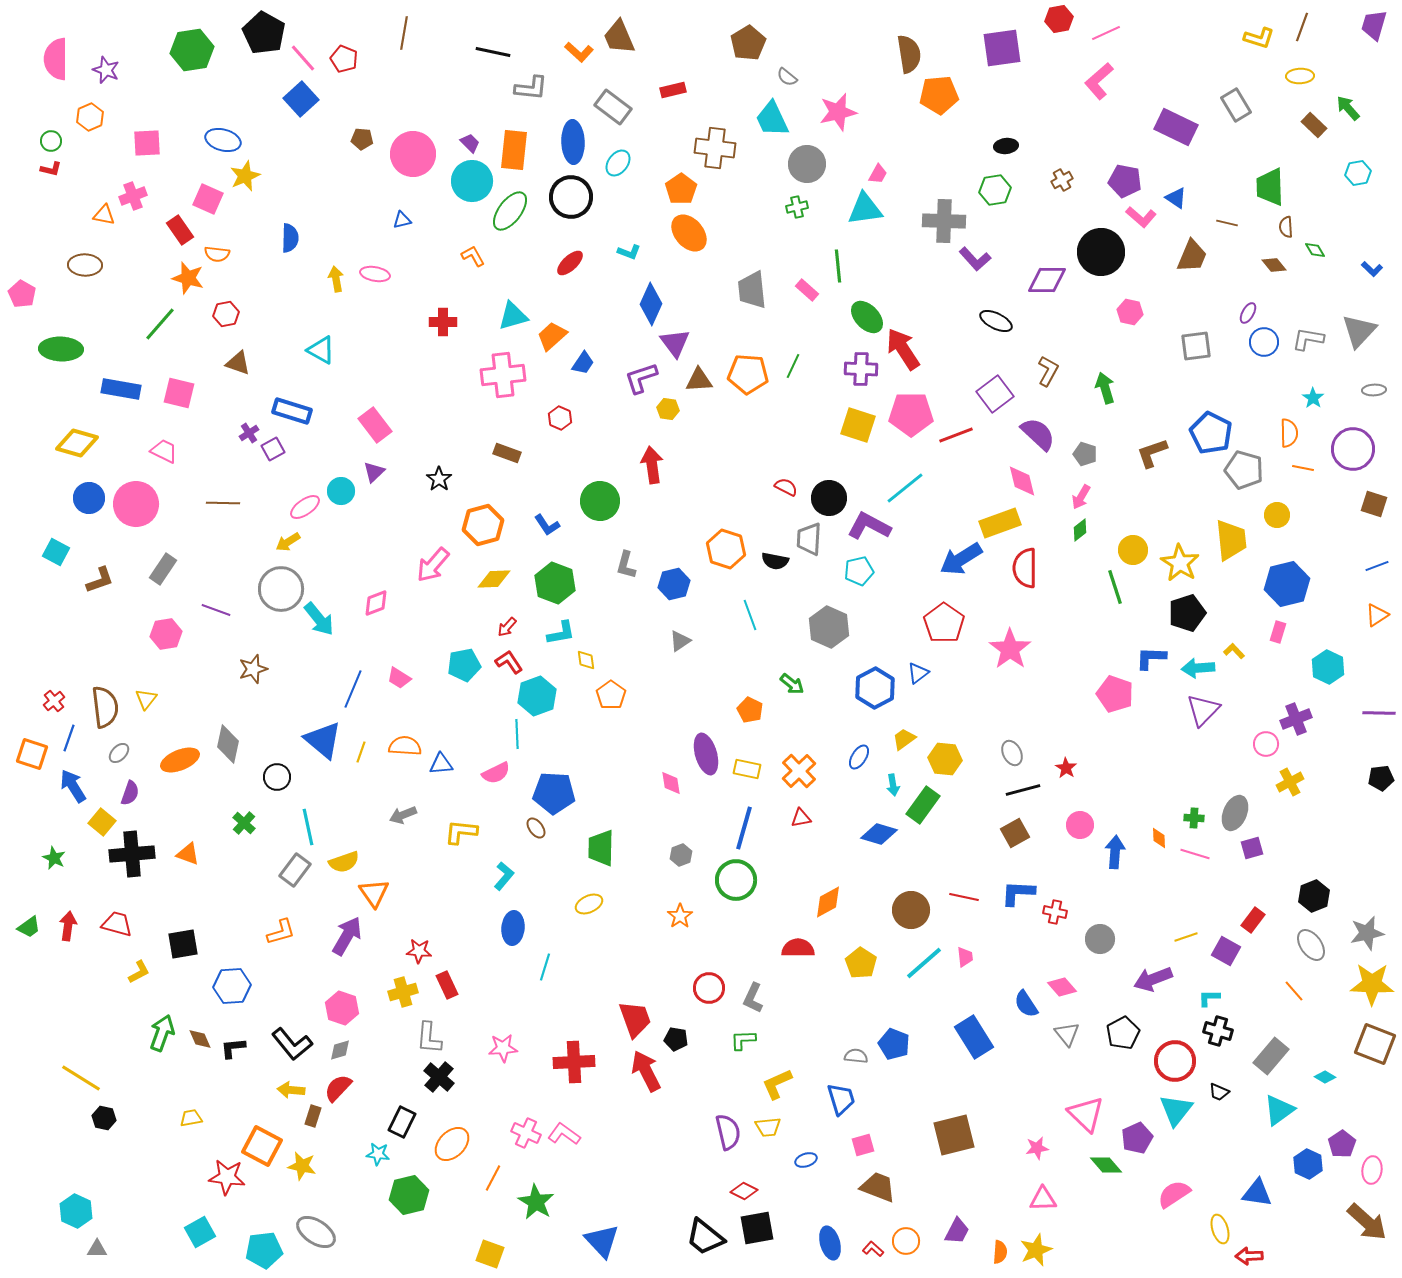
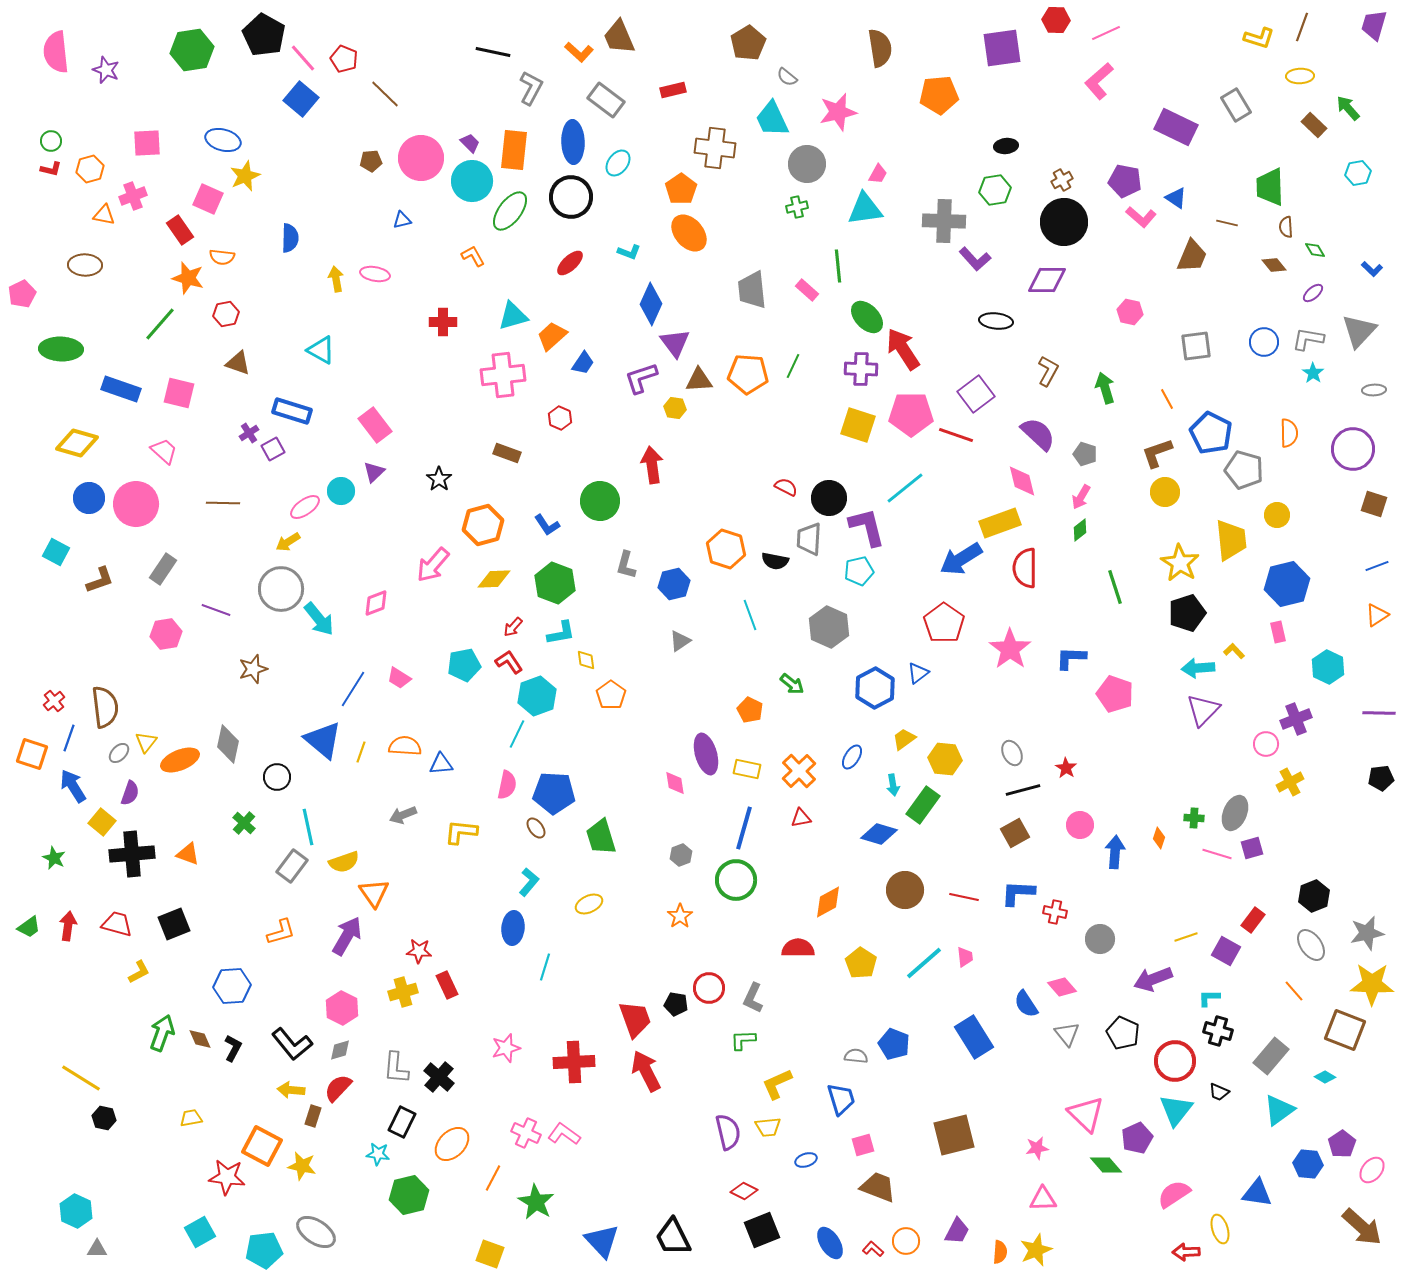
red hexagon at (1059, 19): moved 3 px left, 1 px down; rotated 12 degrees clockwise
black pentagon at (264, 33): moved 2 px down
brown line at (404, 33): moved 19 px left, 61 px down; rotated 56 degrees counterclockwise
brown semicircle at (909, 54): moved 29 px left, 6 px up
pink semicircle at (56, 59): moved 7 px up; rotated 6 degrees counterclockwise
gray L-shape at (531, 88): rotated 68 degrees counterclockwise
blue square at (301, 99): rotated 8 degrees counterclockwise
gray rectangle at (613, 107): moved 7 px left, 7 px up
orange hexagon at (90, 117): moved 52 px down; rotated 8 degrees clockwise
brown pentagon at (362, 139): moved 9 px right, 22 px down; rotated 10 degrees counterclockwise
pink circle at (413, 154): moved 8 px right, 4 px down
black circle at (1101, 252): moved 37 px left, 30 px up
orange semicircle at (217, 254): moved 5 px right, 3 px down
pink pentagon at (22, 294): rotated 16 degrees clockwise
purple ellipse at (1248, 313): moved 65 px right, 20 px up; rotated 20 degrees clockwise
black ellipse at (996, 321): rotated 20 degrees counterclockwise
blue rectangle at (121, 389): rotated 9 degrees clockwise
purple square at (995, 394): moved 19 px left
cyan star at (1313, 398): moved 25 px up
yellow hexagon at (668, 409): moved 7 px right, 1 px up
red line at (956, 435): rotated 40 degrees clockwise
pink trapezoid at (164, 451): rotated 16 degrees clockwise
brown L-shape at (1152, 453): moved 5 px right
orange line at (1303, 468): moved 136 px left, 69 px up; rotated 50 degrees clockwise
purple L-shape at (869, 526): moved 2 px left, 1 px down; rotated 48 degrees clockwise
yellow circle at (1133, 550): moved 32 px right, 58 px up
red arrow at (507, 627): moved 6 px right
pink rectangle at (1278, 632): rotated 30 degrees counterclockwise
blue L-shape at (1151, 658): moved 80 px left
blue line at (353, 689): rotated 9 degrees clockwise
yellow triangle at (146, 699): moved 43 px down
cyan line at (517, 734): rotated 28 degrees clockwise
blue ellipse at (859, 757): moved 7 px left
pink semicircle at (496, 773): moved 11 px right, 12 px down; rotated 52 degrees counterclockwise
pink diamond at (671, 783): moved 4 px right
orange diamond at (1159, 838): rotated 20 degrees clockwise
green trapezoid at (601, 848): moved 11 px up; rotated 18 degrees counterclockwise
pink line at (1195, 854): moved 22 px right
gray rectangle at (295, 870): moved 3 px left, 4 px up
cyan L-shape at (504, 876): moved 25 px right, 6 px down
brown circle at (911, 910): moved 6 px left, 20 px up
black square at (183, 944): moved 9 px left, 20 px up; rotated 12 degrees counterclockwise
pink hexagon at (342, 1008): rotated 8 degrees clockwise
black pentagon at (1123, 1033): rotated 20 degrees counterclockwise
gray L-shape at (429, 1038): moved 33 px left, 30 px down
black pentagon at (676, 1039): moved 35 px up
brown square at (1375, 1044): moved 30 px left, 14 px up
black L-shape at (233, 1048): rotated 124 degrees clockwise
pink star at (503, 1048): moved 3 px right; rotated 12 degrees counterclockwise
blue hexagon at (1308, 1164): rotated 20 degrees counterclockwise
pink ellipse at (1372, 1170): rotated 32 degrees clockwise
brown arrow at (1367, 1222): moved 5 px left, 5 px down
black square at (757, 1228): moved 5 px right, 2 px down; rotated 12 degrees counterclockwise
black trapezoid at (705, 1237): moved 32 px left; rotated 24 degrees clockwise
blue ellipse at (830, 1243): rotated 16 degrees counterclockwise
red arrow at (1249, 1256): moved 63 px left, 4 px up
